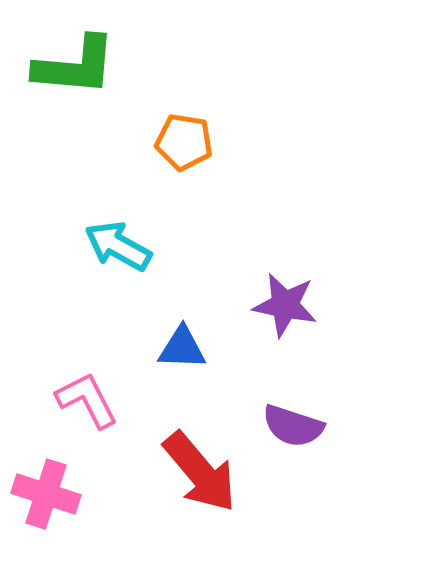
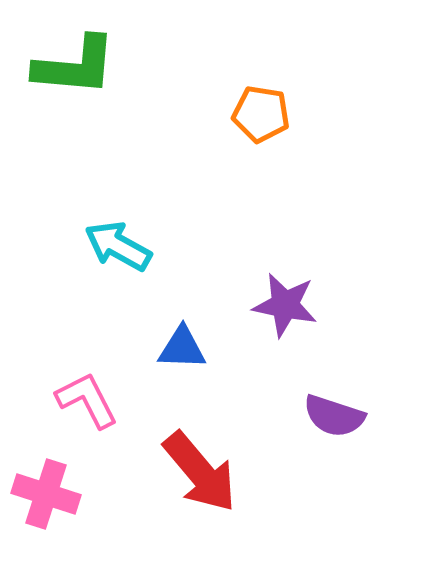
orange pentagon: moved 77 px right, 28 px up
purple semicircle: moved 41 px right, 10 px up
